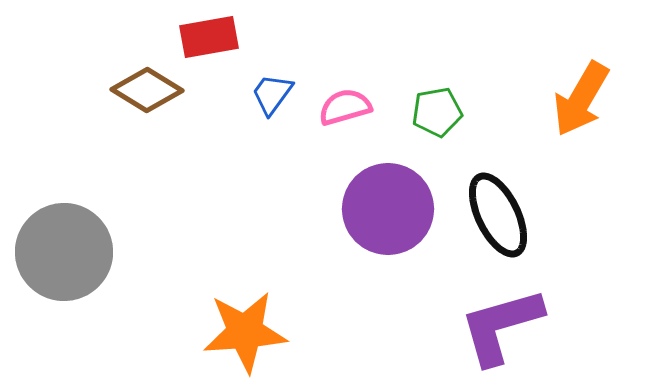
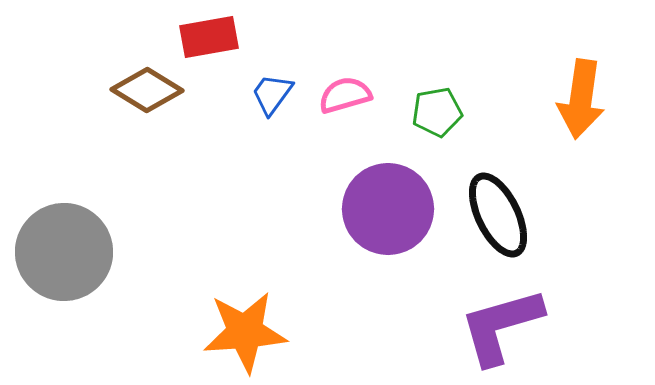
orange arrow: rotated 22 degrees counterclockwise
pink semicircle: moved 12 px up
